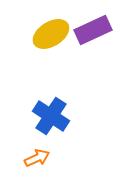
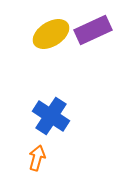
orange arrow: rotated 50 degrees counterclockwise
